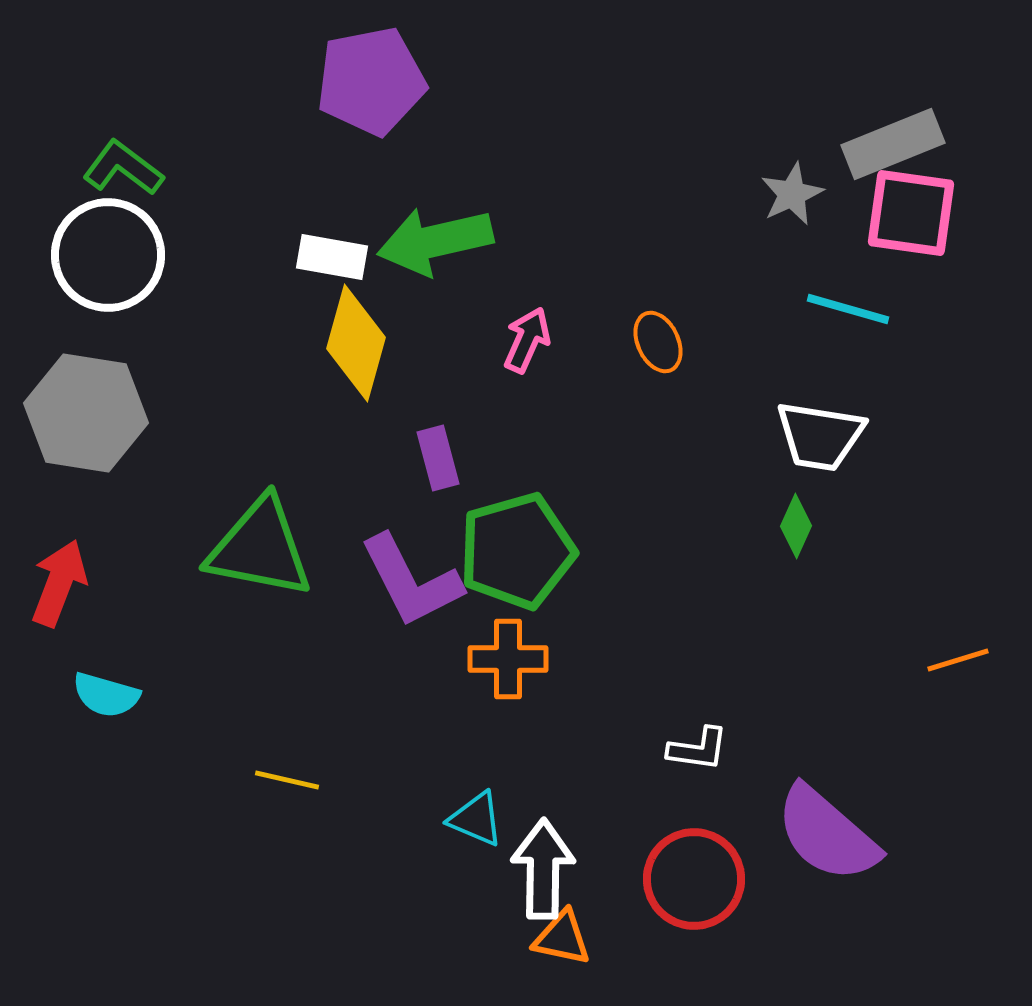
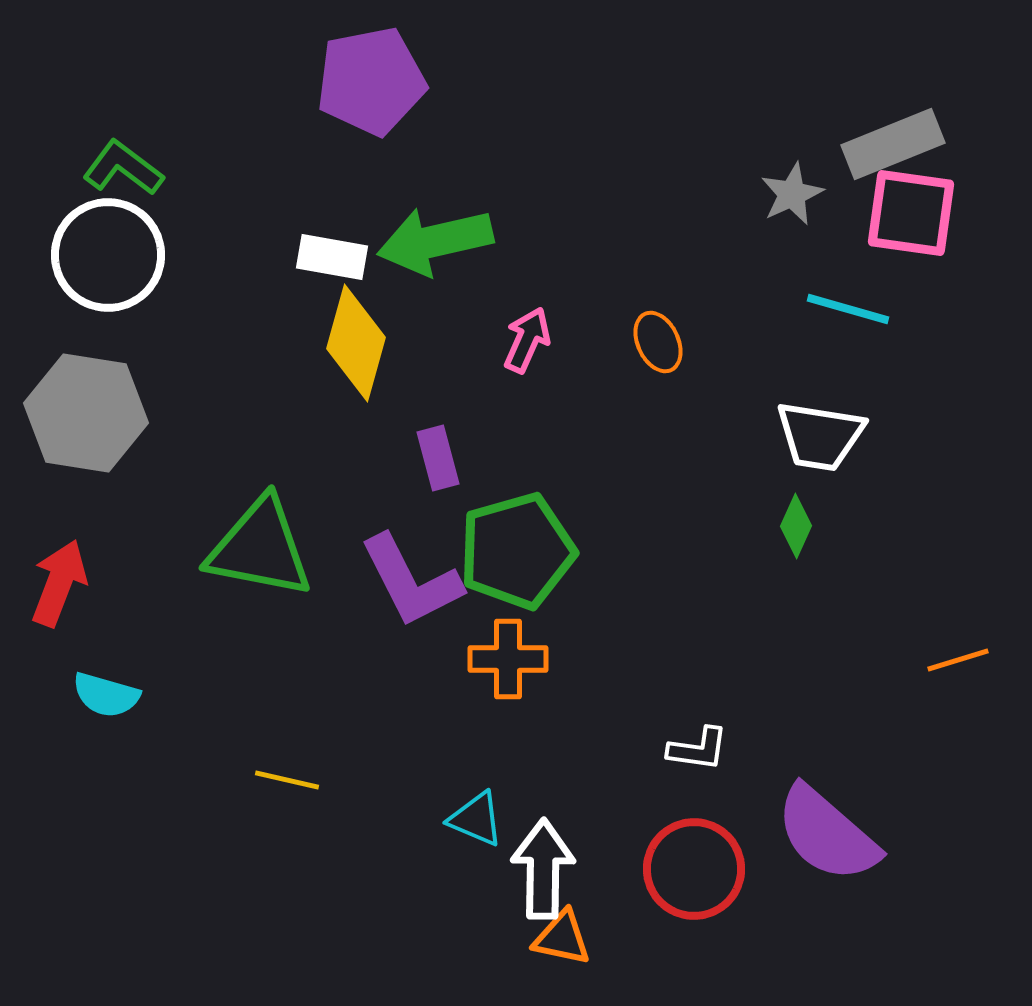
red circle: moved 10 px up
